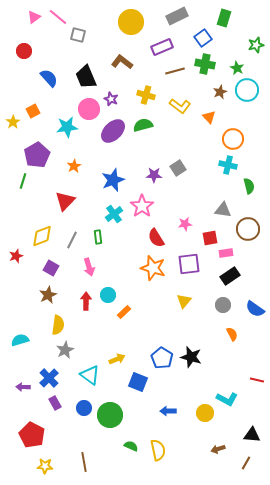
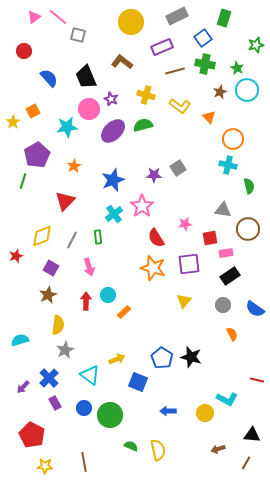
purple arrow at (23, 387): rotated 48 degrees counterclockwise
